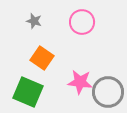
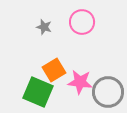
gray star: moved 10 px right, 6 px down
orange square: moved 12 px right, 12 px down; rotated 25 degrees clockwise
green square: moved 10 px right
